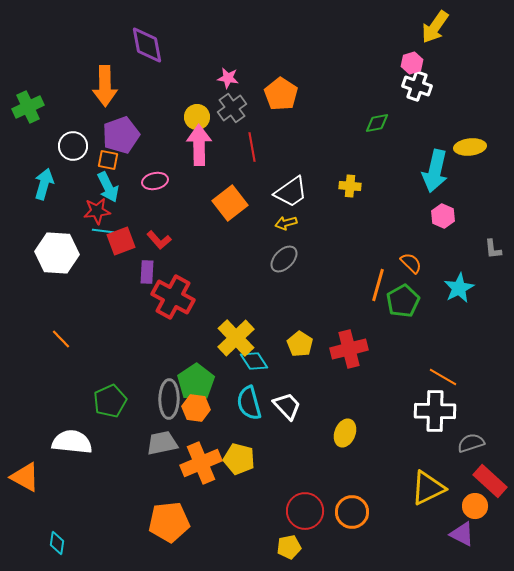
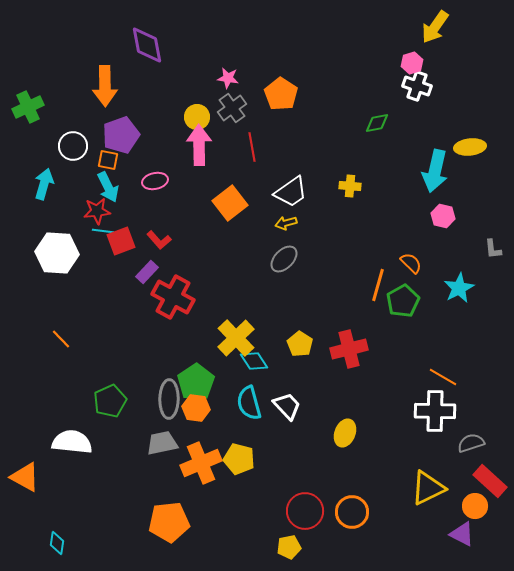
pink hexagon at (443, 216): rotated 10 degrees counterclockwise
purple rectangle at (147, 272): rotated 40 degrees clockwise
